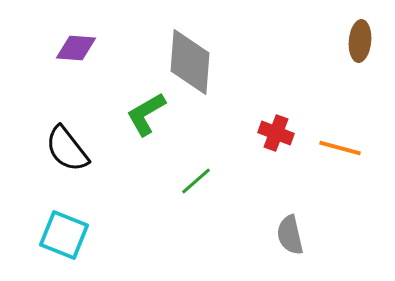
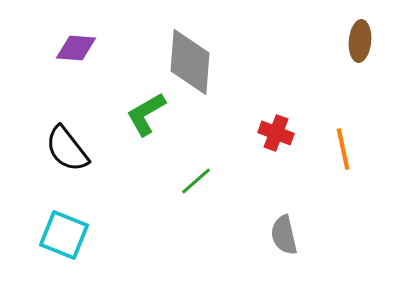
orange line: moved 3 px right, 1 px down; rotated 63 degrees clockwise
gray semicircle: moved 6 px left
